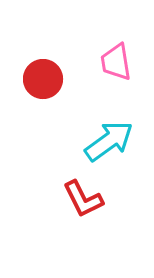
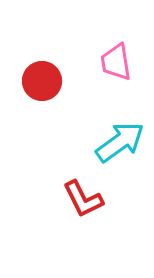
red circle: moved 1 px left, 2 px down
cyan arrow: moved 11 px right, 1 px down
